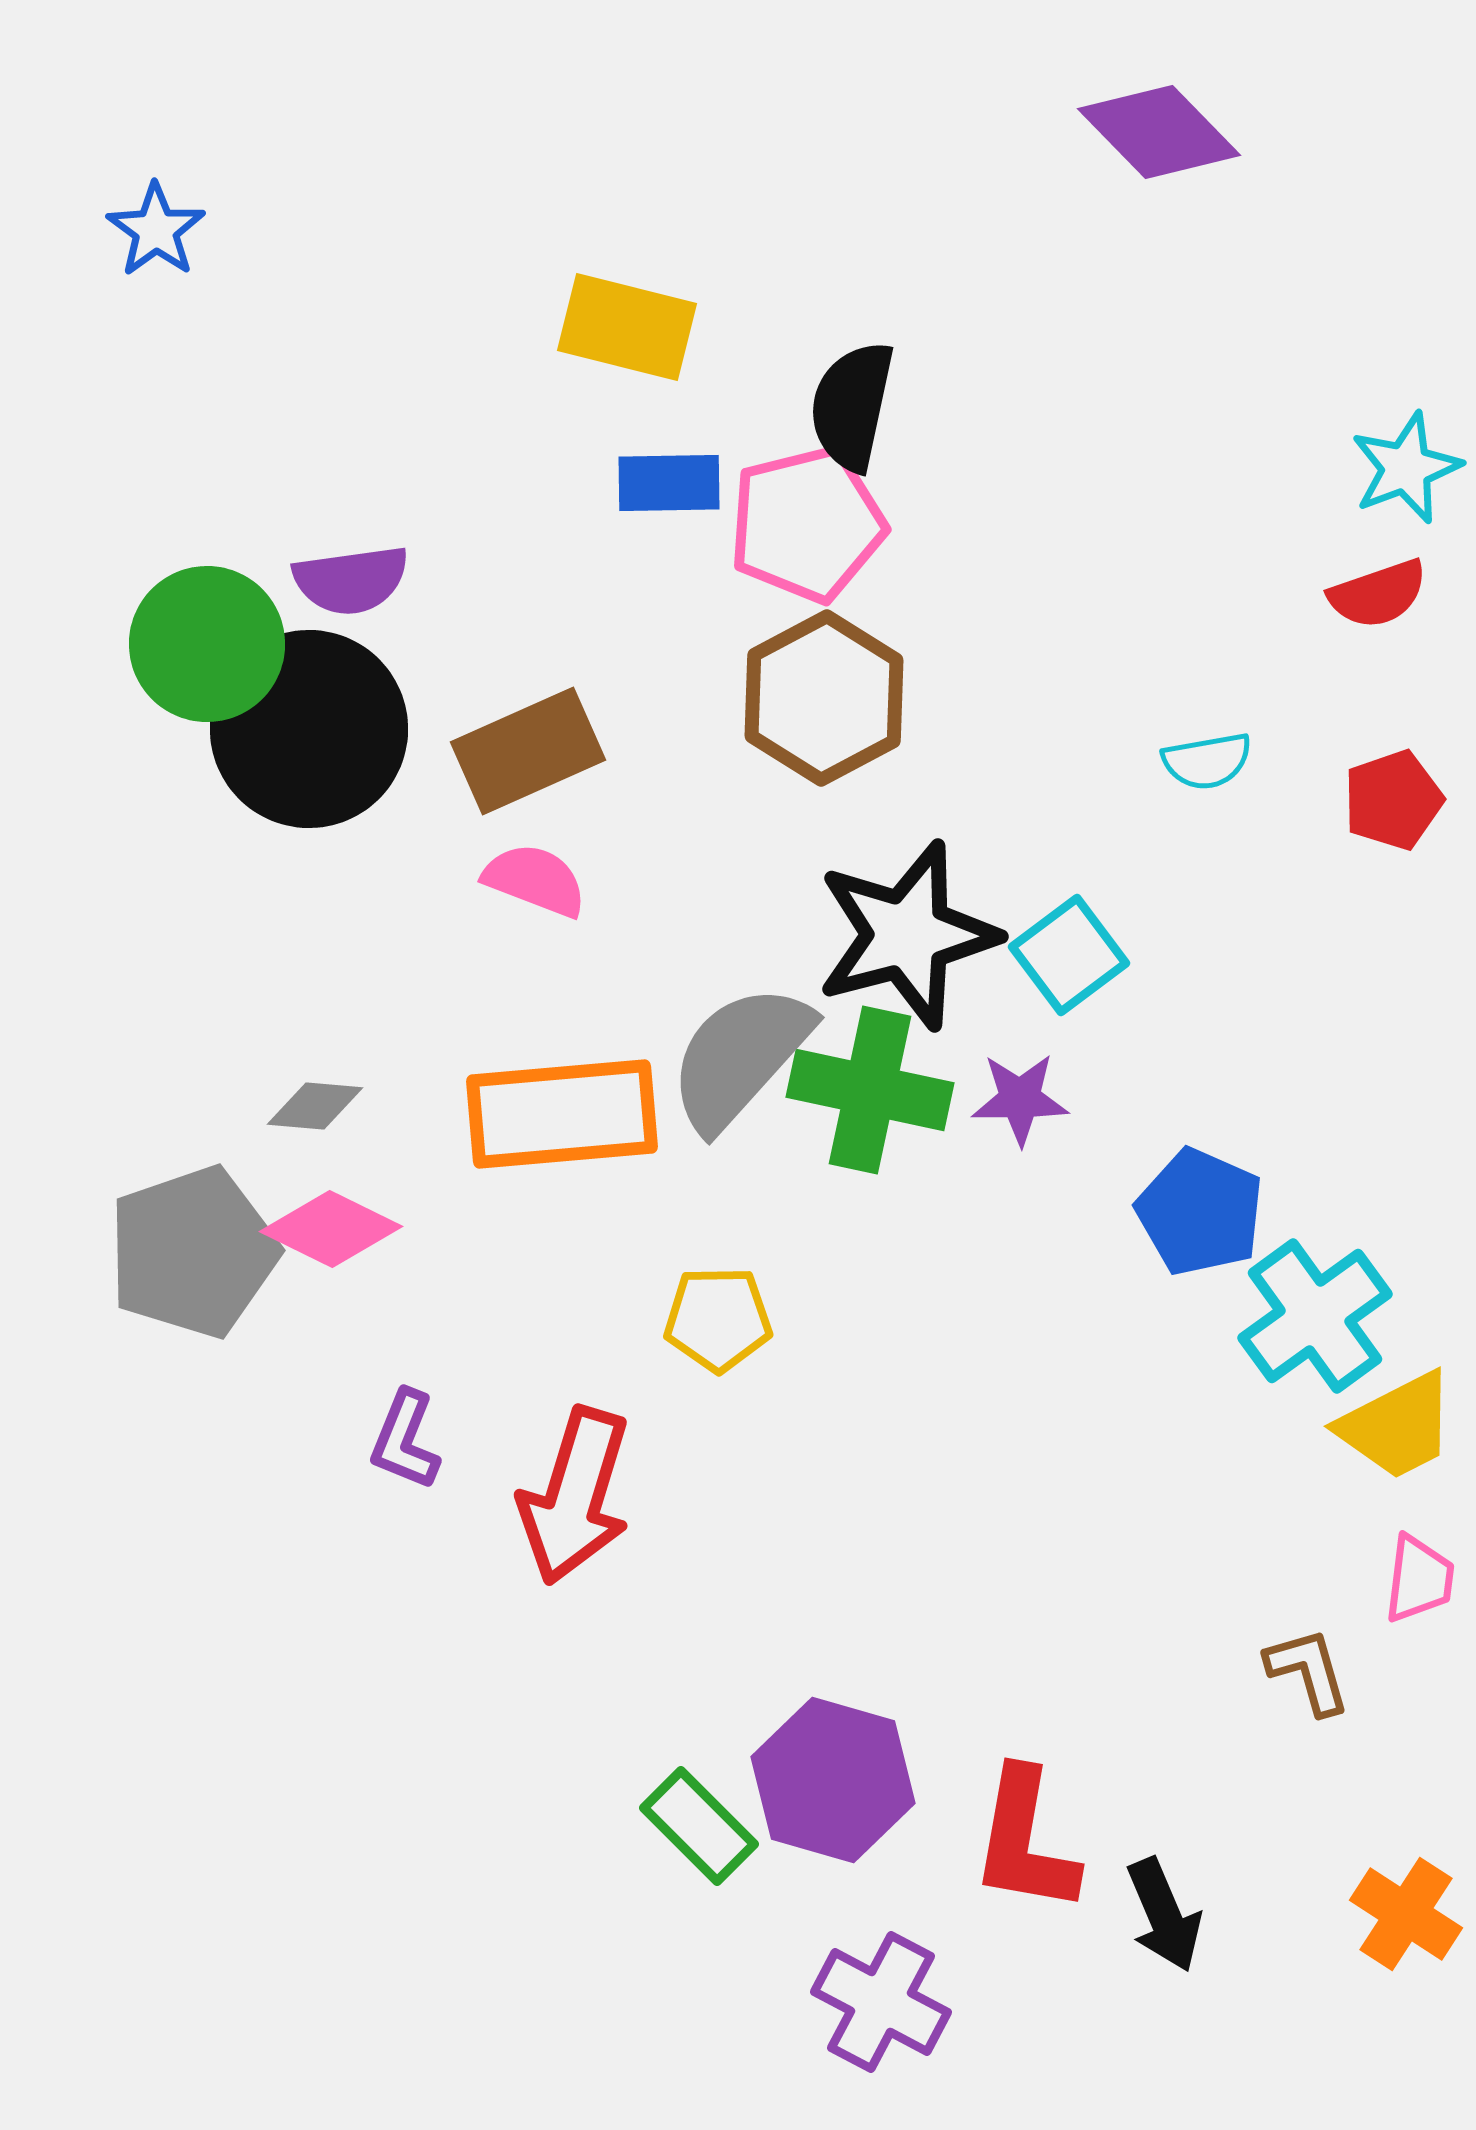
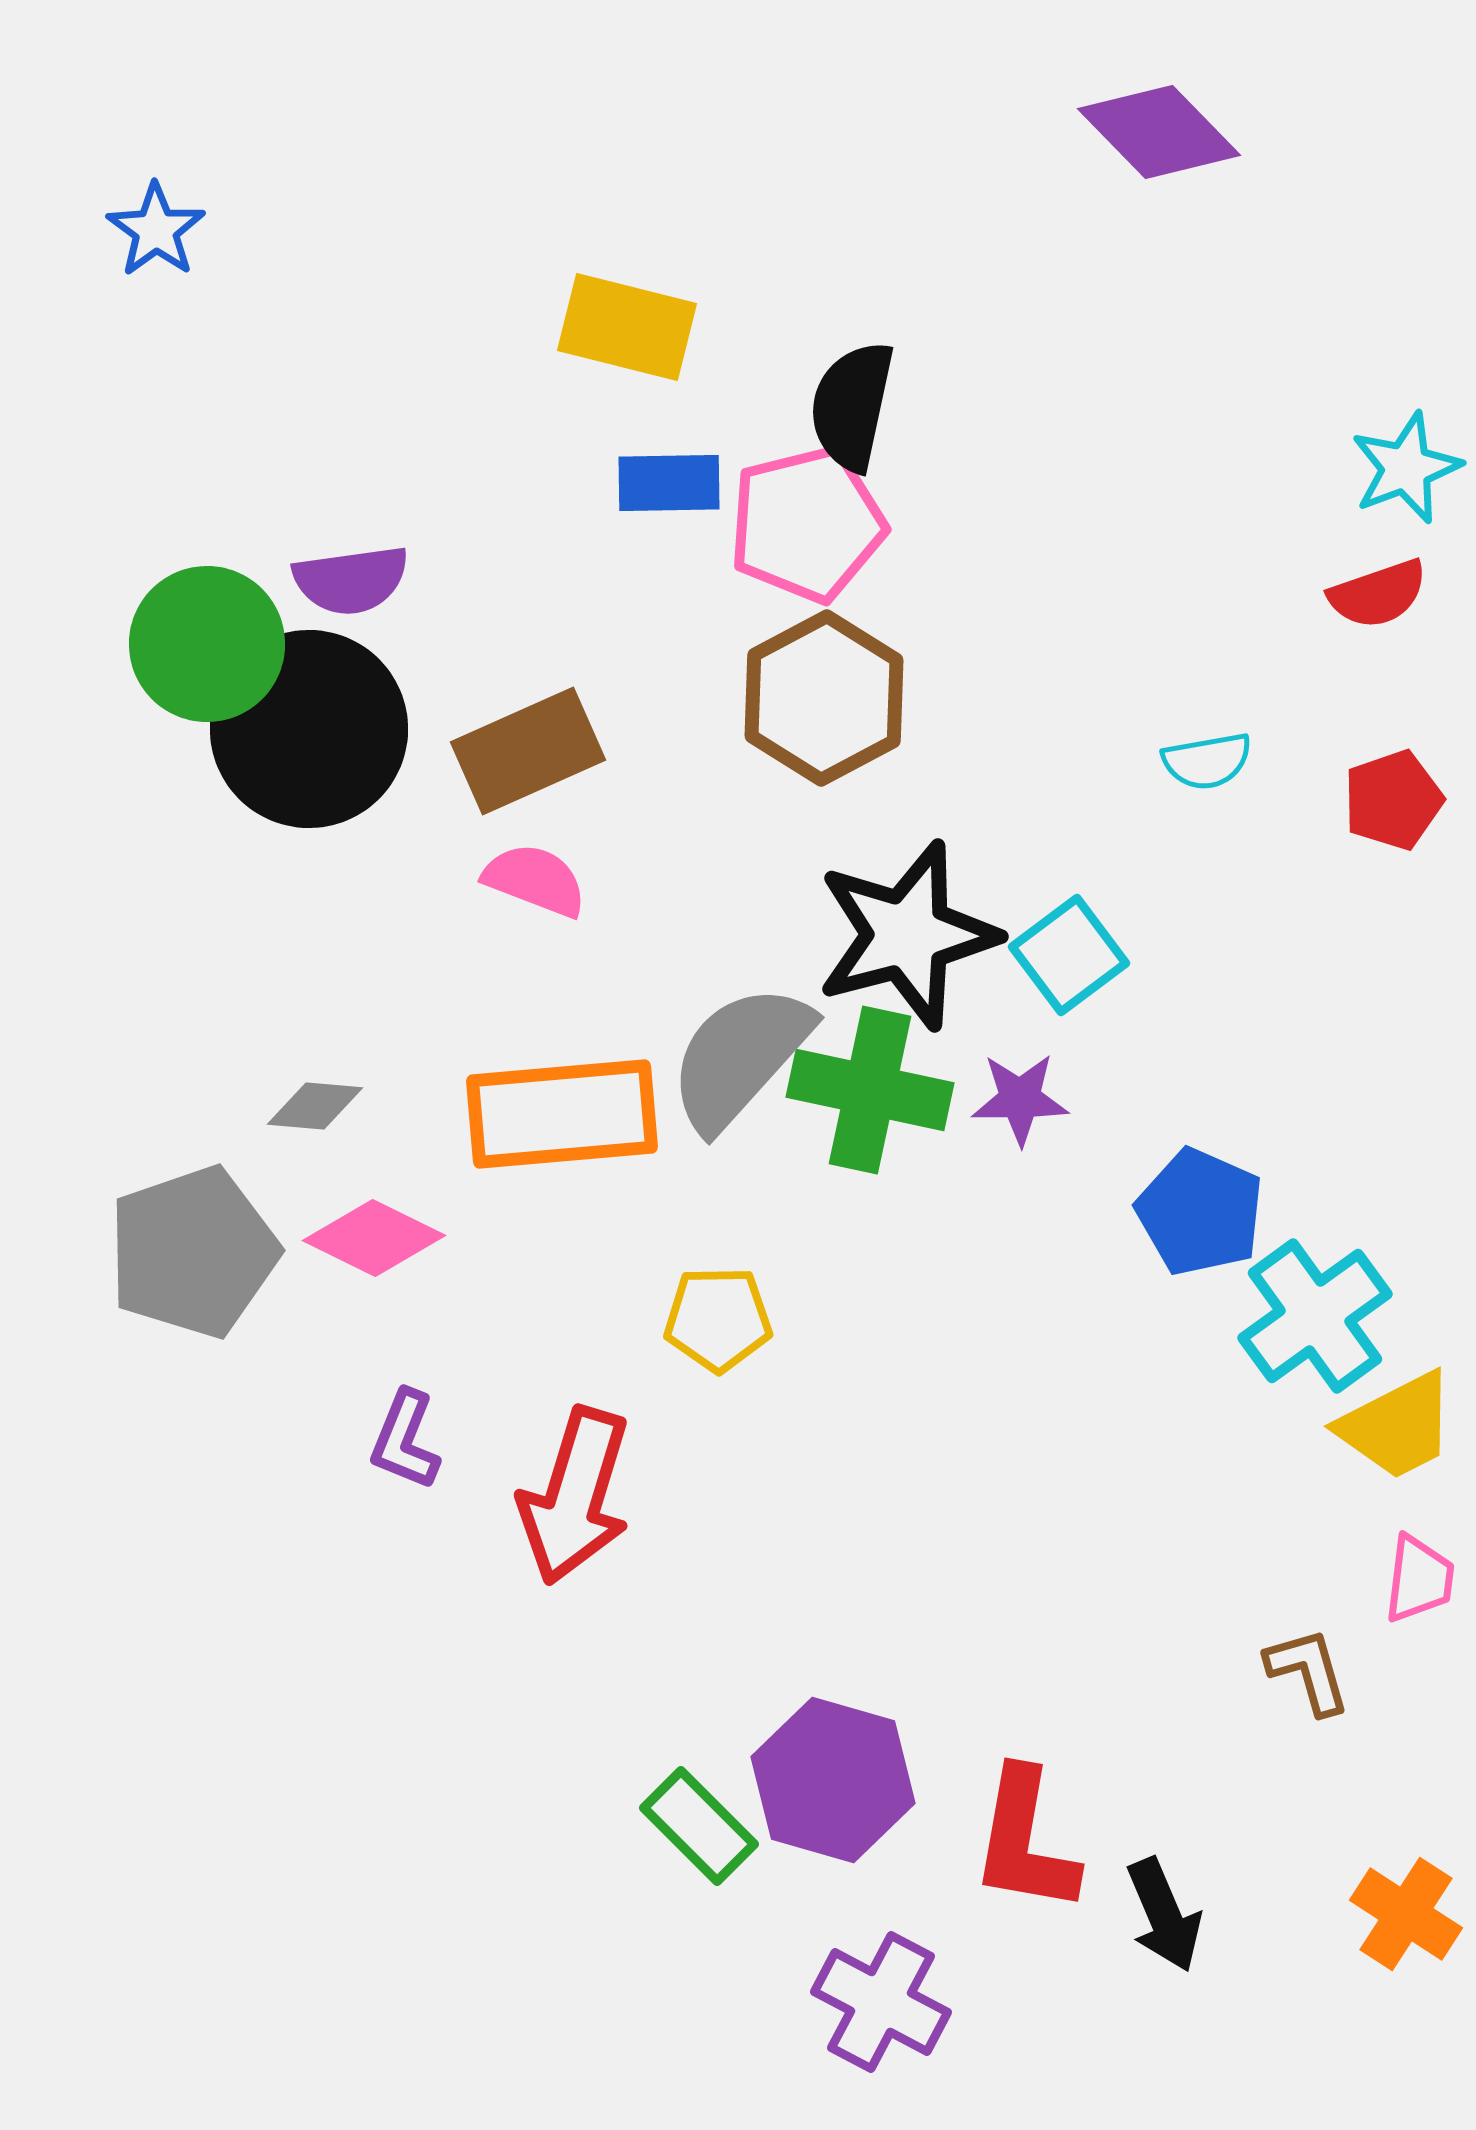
pink diamond: moved 43 px right, 9 px down
